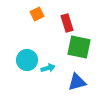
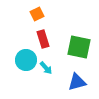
red rectangle: moved 24 px left, 16 px down
cyan circle: moved 1 px left
cyan arrow: moved 2 px left; rotated 64 degrees clockwise
